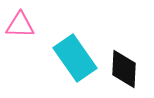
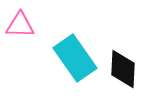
black diamond: moved 1 px left
